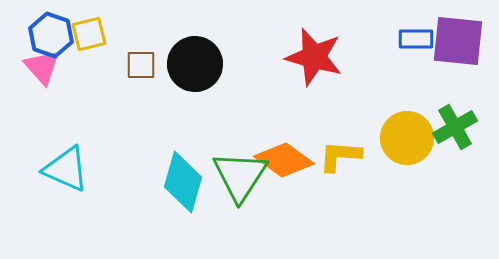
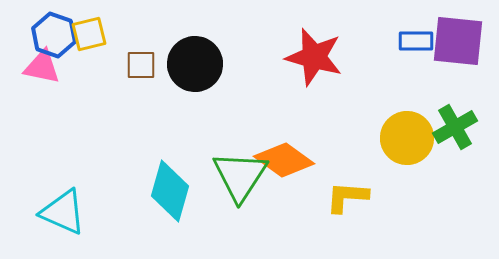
blue hexagon: moved 3 px right
blue rectangle: moved 2 px down
pink triangle: rotated 36 degrees counterclockwise
yellow L-shape: moved 7 px right, 41 px down
cyan triangle: moved 3 px left, 43 px down
cyan diamond: moved 13 px left, 9 px down
